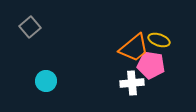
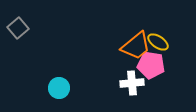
gray square: moved 12 px left, 1 px down
yellow ellipse: moved 1 px left, 2 px down; rotated 15 degrees clockwise
orange trapezoid: moved 2 px right, 2 px up
cyan circle: moved 13 px right, 7 px down
